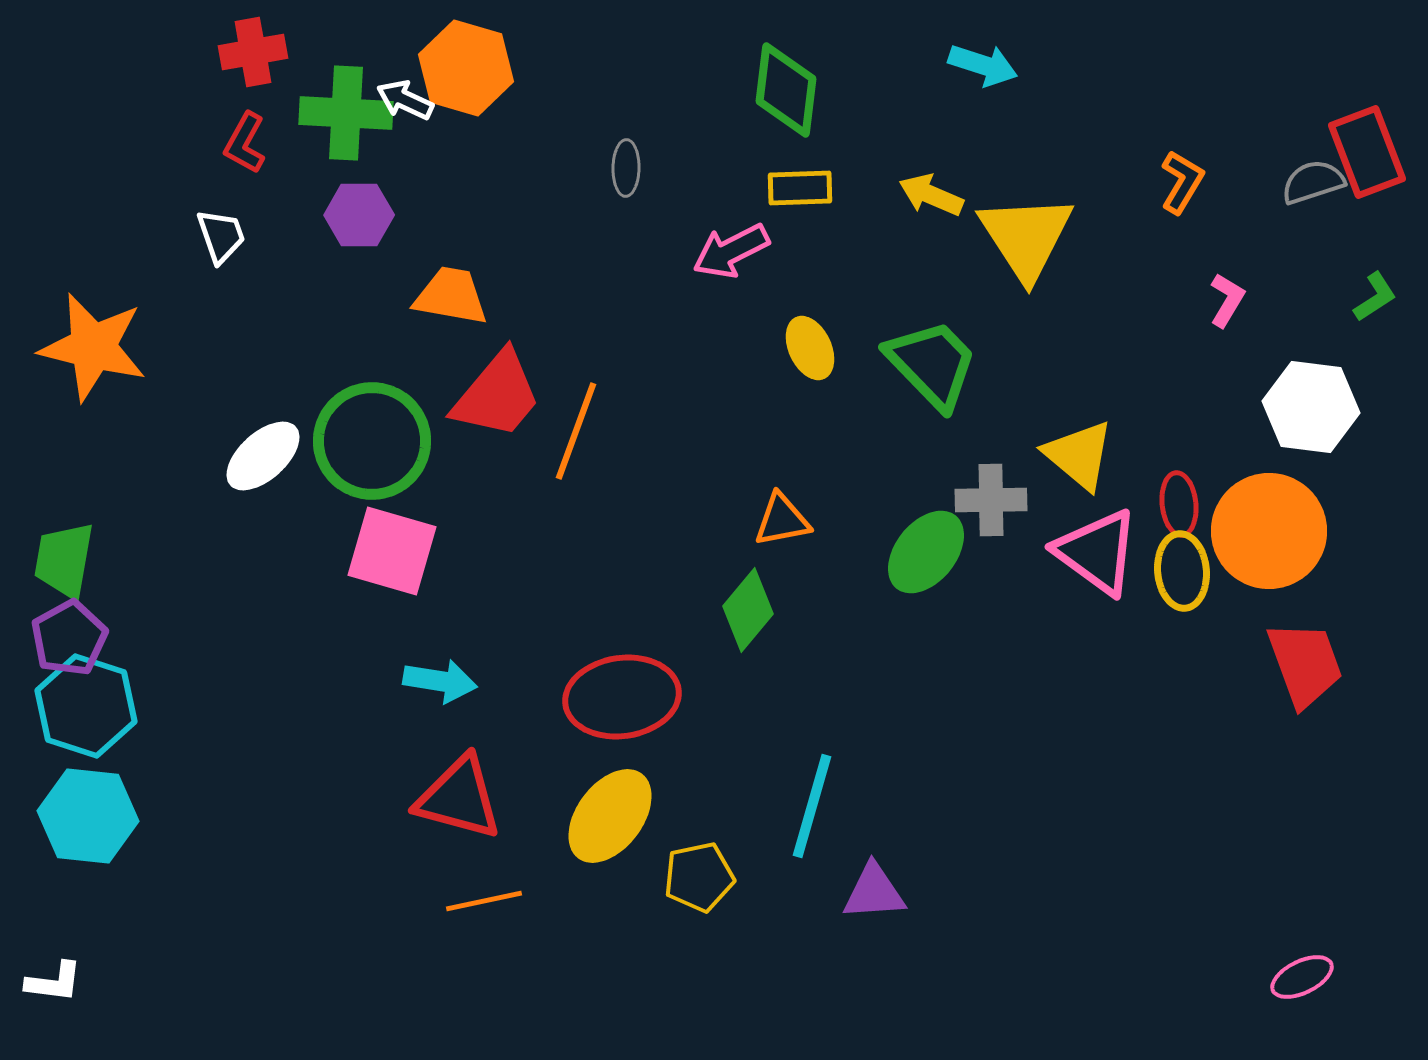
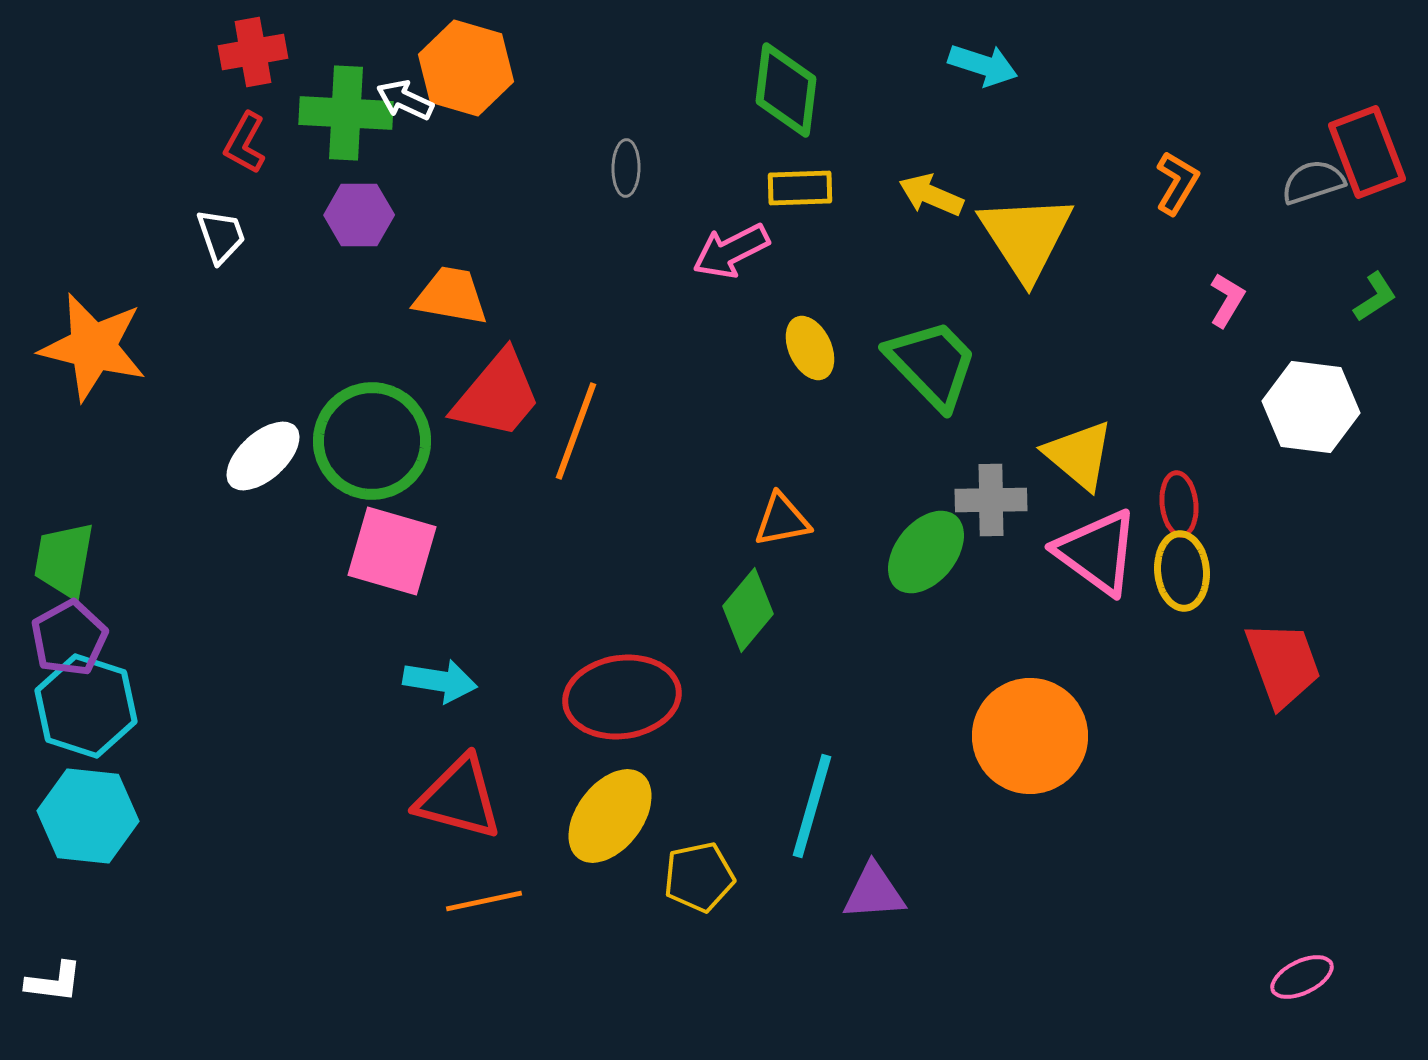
orange L-shape at (1182, 182): moved 5 px left, 1 px down
orange circle at (1269, 531): moved 239 px left, 205 px down
red trapezoid at (1305, 664): moved 22 px left
